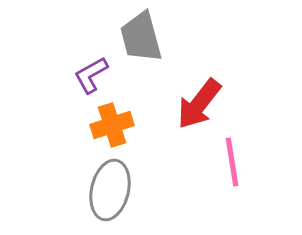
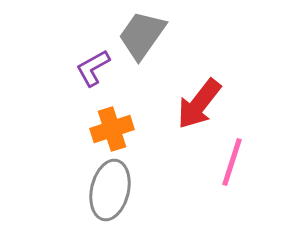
gray trapezoid: moved 1 px right, 2 px up; rotated 50 degrees clockwise
purple L-shape: moved 2 px right, 7 px up
orange cross: moved 4 px down
pink line: rotated 27 degrees clockwise
